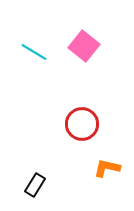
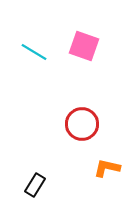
pink square: rotated 20 degrees counterclockwise
